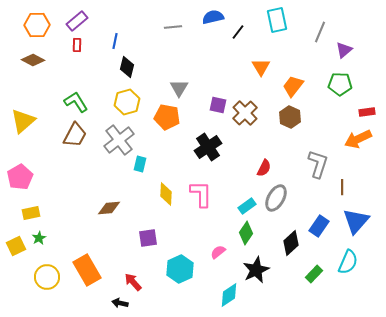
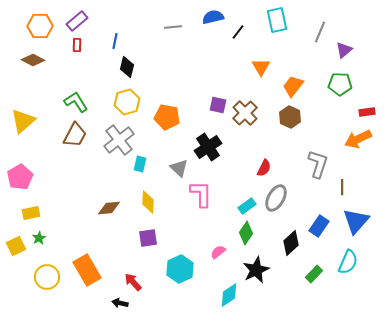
orange hexagon at (37, 25): moved 3 px right, 1 px down
gray triangle at (179, 88): moved 80 px down; rotated 18 degrees counterclockwise
yellow diamond at (166, 194): moved 18 px left, 8 px down
